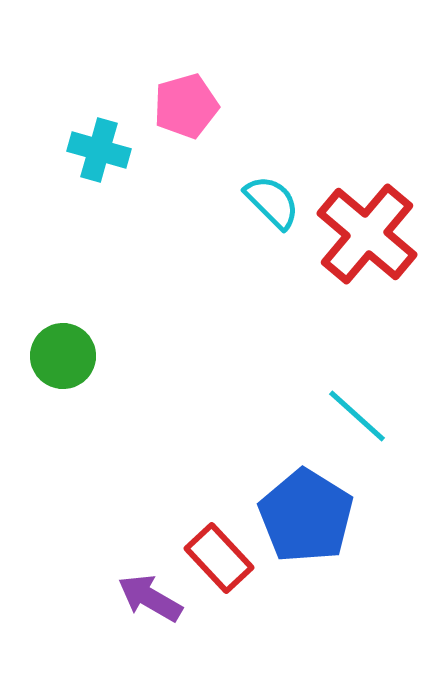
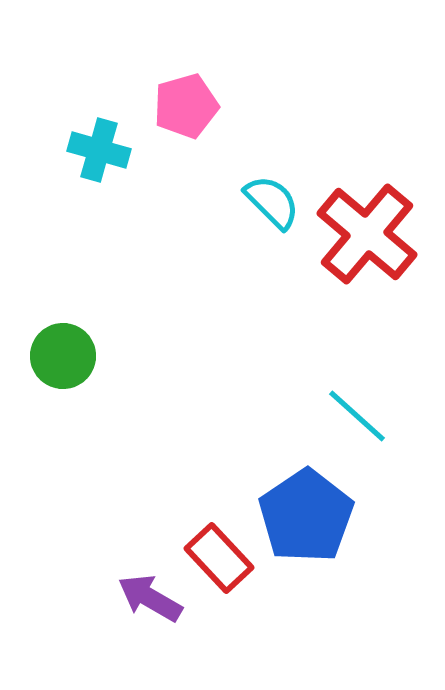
blue pentagon: rotated 6 degrees clockwise
